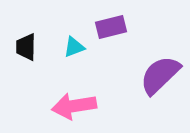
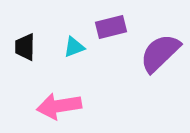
black trapezoid: moved 1 px left
purple semicircle: moved 22 px up
pink arrow: moved 15 px left
